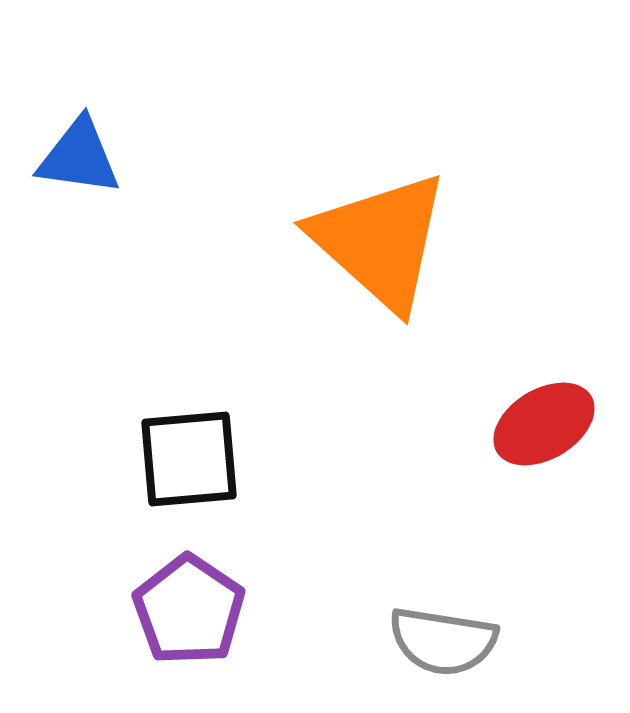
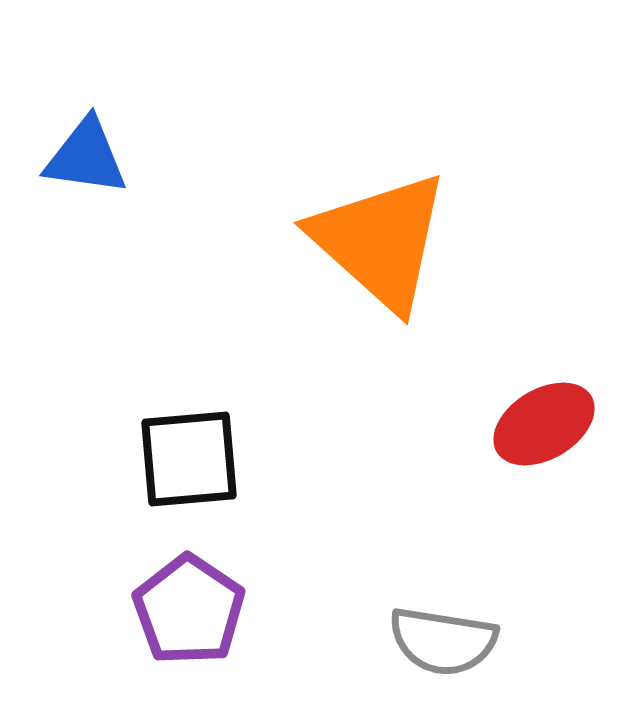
blue triangle: moved 7 px right
